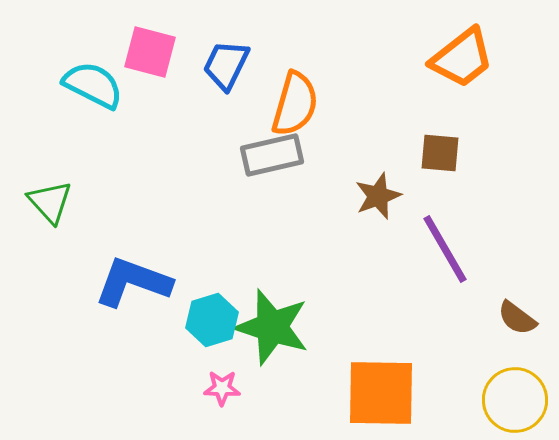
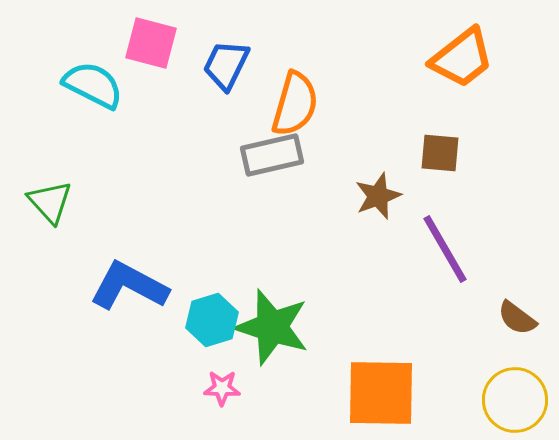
pink square: moved 1 px right, 9 px up
blue L-shape: moved 4 px left, 4 px down; rotated 8 degrees clockwise
